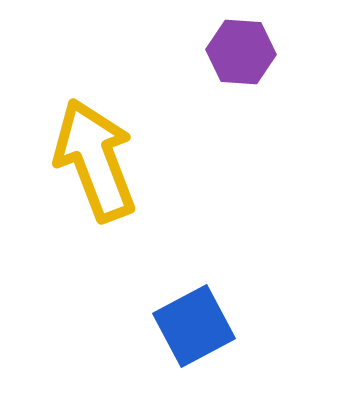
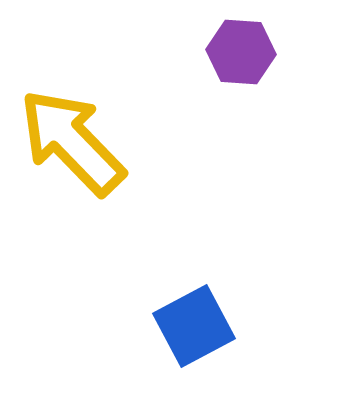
yellow arrow: moved 23 px left, 18 px up; rotated 23 degrees counterclockwise
